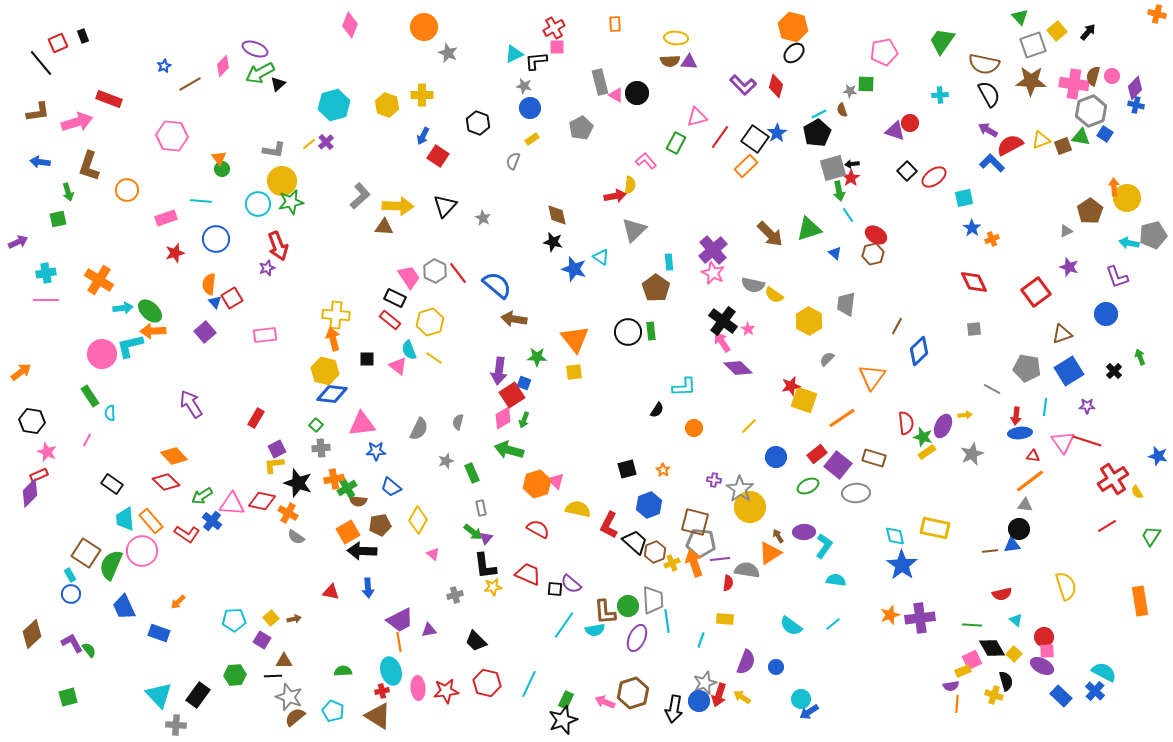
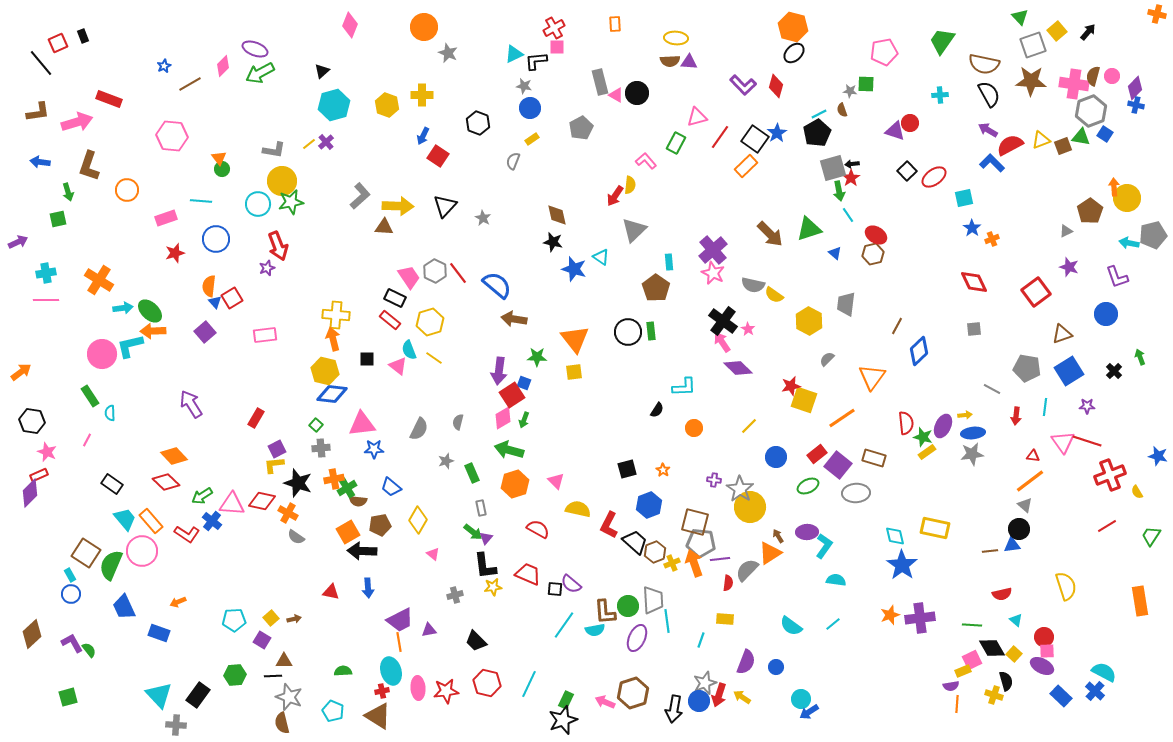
black triangle at (278, 84): moved 44 px right, 13 px up
red arrow at (615, 196): rotated 135 degrees clockwise
orange semicircle at (209, 284): moved 2 px down
blue ellipse at (1020, 433): moved 47 px left
blue star at (376, 451): moved 2 px left, 2 px up
gray star at (972, 454): rotated 15 degrees clockwise
red cross at (1113, 479): moved 3 px left, 4 px up; rotated 12 degrees clockwise
orange hexagon at (537, 484): moved 22 px left
gray triangle at (1025, 505): rotated 35 degrees clockwise
cyan trapezoid at (125, 519): rotated 145 degrees clockwise
purple ellipse at (804, 532): moved 3 px right
gray semicircle at (747, 570): rotated 55 degrees counterclockwise
orange arrow at (178, 602): rotated 21 degrees clockwise
brown semicircle at (295, 717): moved 13 px left, 6 px down; rotated 65 degrees counterclockwise
